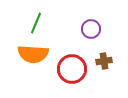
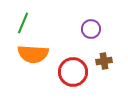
green line: moved 13 px left
red circle: moved 1 px right, 3 px down
